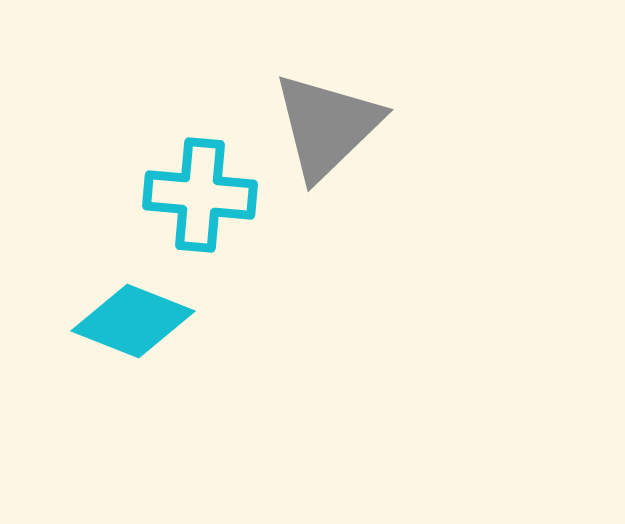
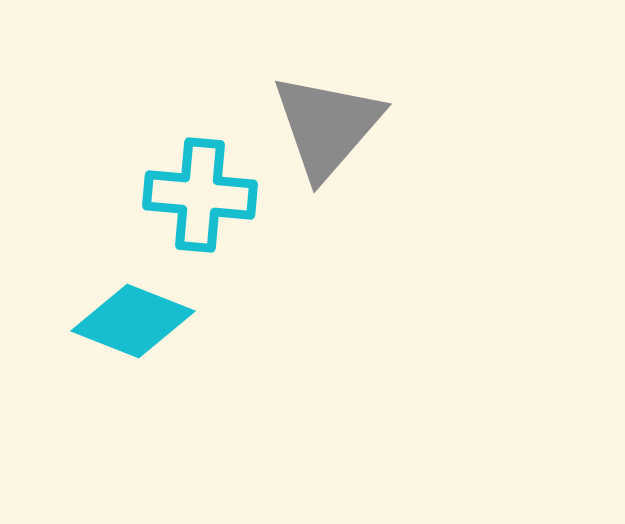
gray triangle: rotated 5 degrees counterclockwise
